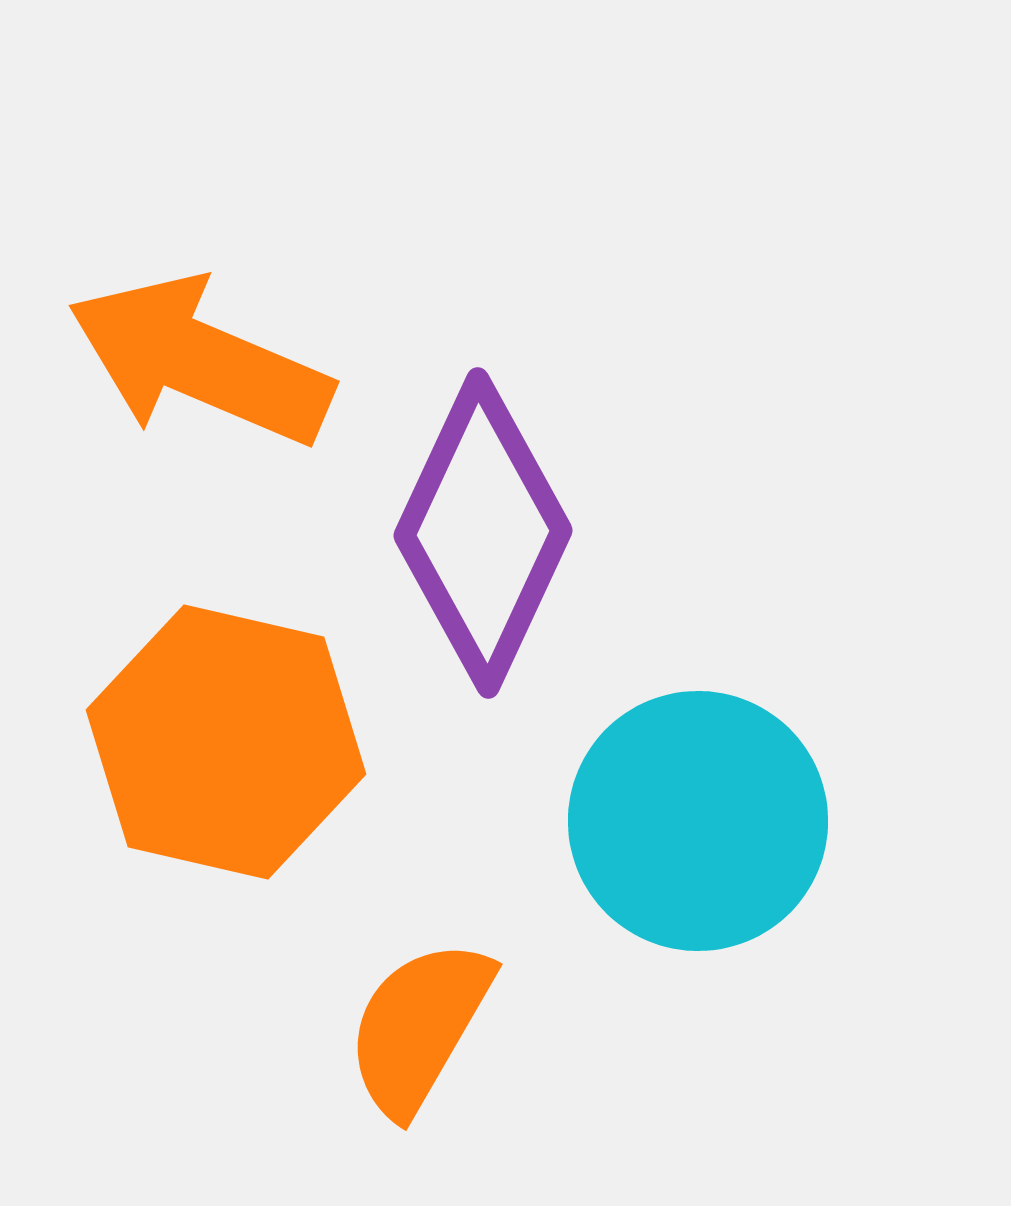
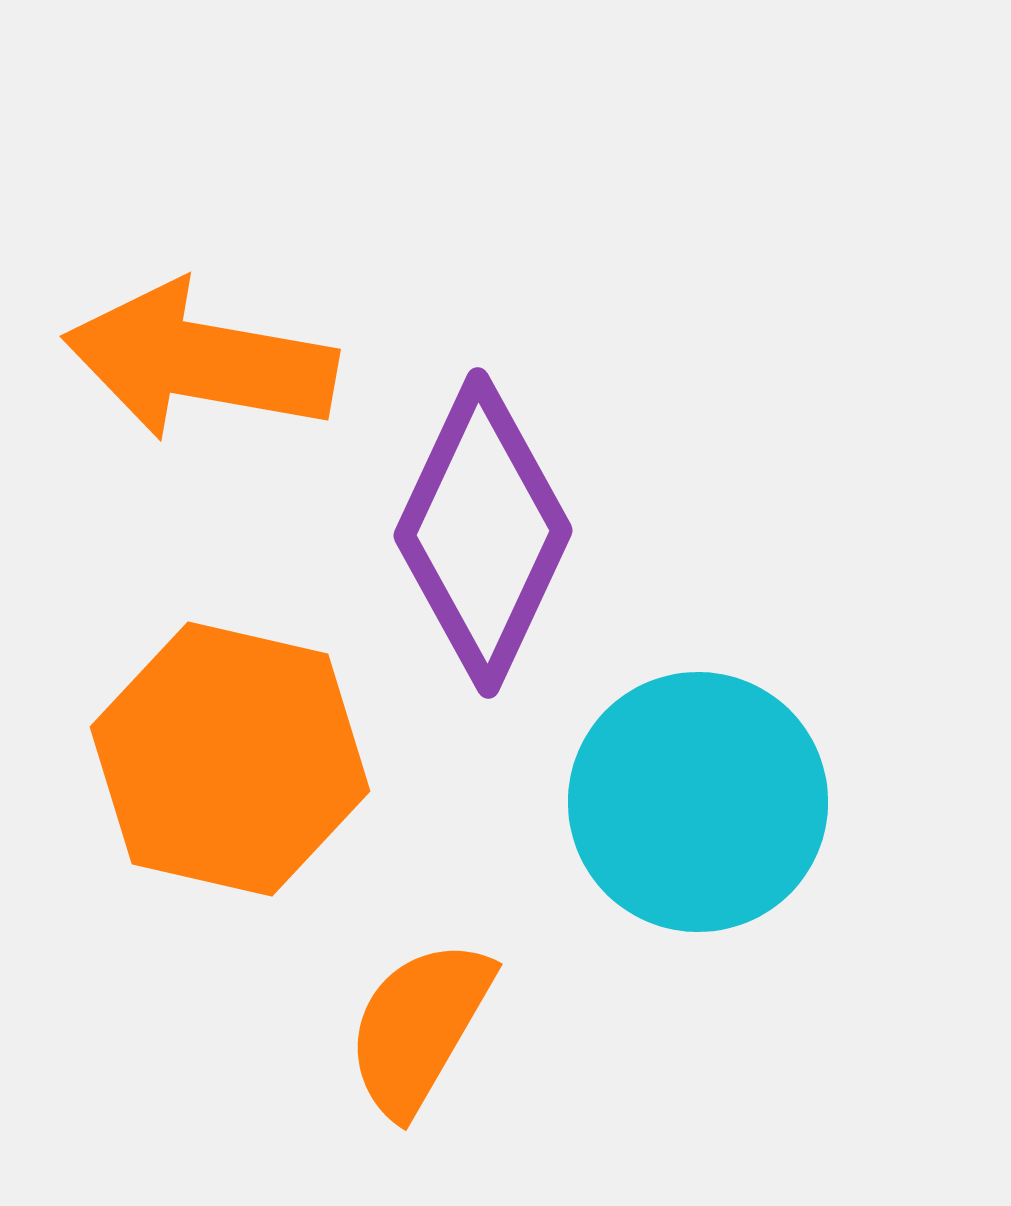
orange arrow: rotated 13 degrees counterclockwise
orange hexagon: moved 4 px right, 17 px down
cyan circle: moved 19 px up
